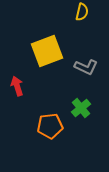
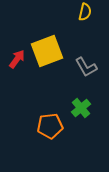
yellow semicircle: moved 3 px right
gray L-shape: rotated 35 degrees clockwise
red arrow: moved 27 px up; rotated 54 degrees clockwise
